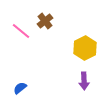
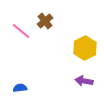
purple arrow: rotated 102 degrees clockwise
blue semicircle: rotated 32 degrees clockwise
